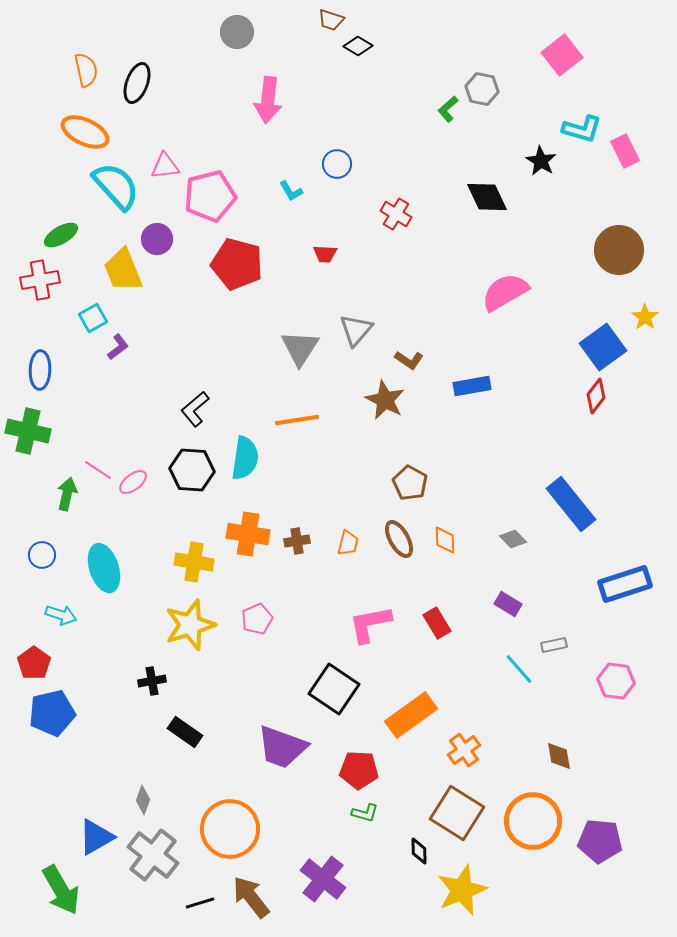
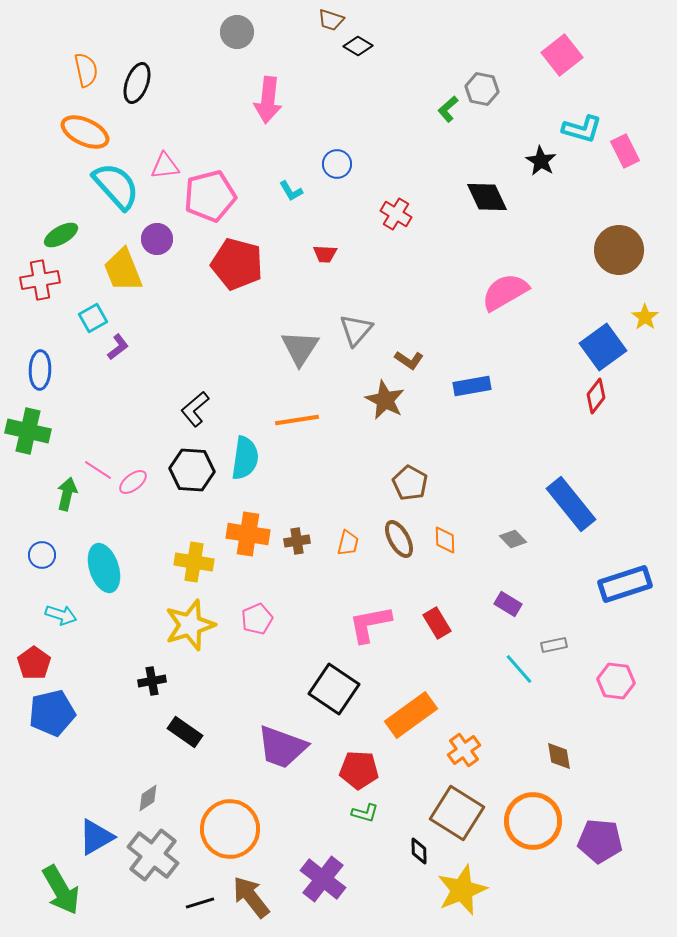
gray diamond at (143, 800): moved 5 px right, 2 px up; rotated 36 degrees clockwise
